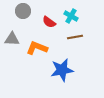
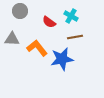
gray circle: moved 3 px left
orange L-shape: rotated 30 degrees clockwise
blue star: moved 11 px up
